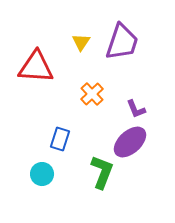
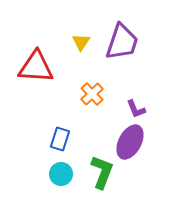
purple ellipse: rotated 20 degrees counterclockwise
cyan circle: moved 19 px right
